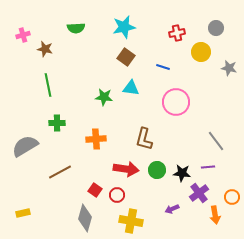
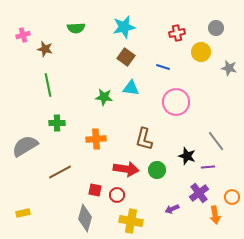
black star: moved 5 px right, 17 px up; rotated 12 degrees clockwise
red square: rotated 24 degrees counterclockwise
